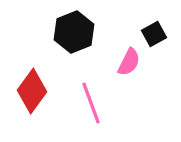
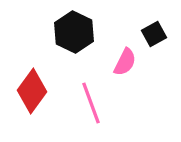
black hexagon: rotated 12 degrees counterclockwise
pink semicircle: moved 4 px left
